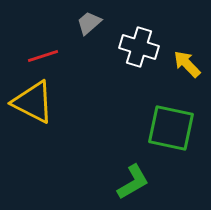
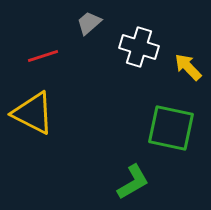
yellow arrow: moved 1 px right, 3 px down
yellow triangle: moved 11 px down
